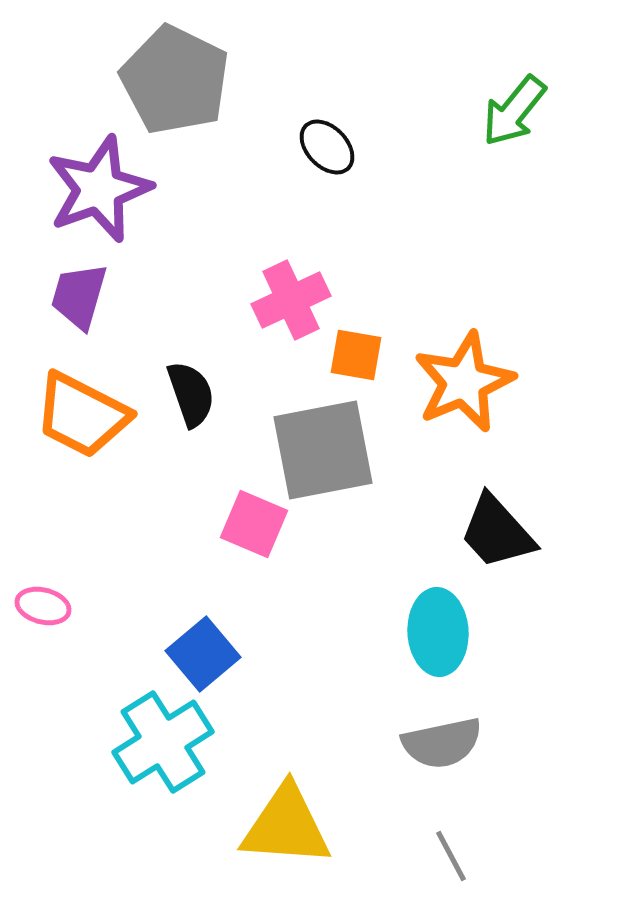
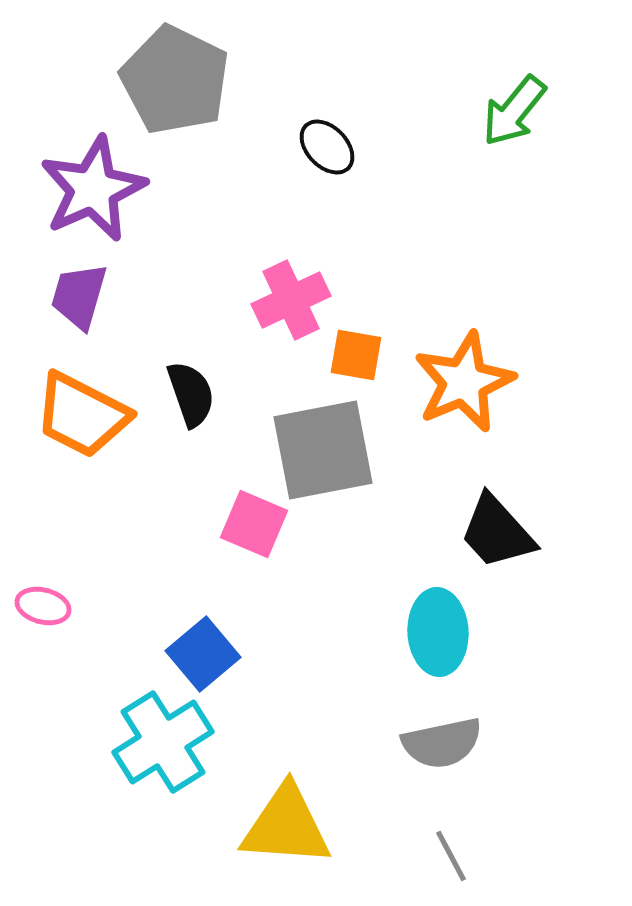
purple star: moved 6 px left; rotated 4 degrees counterclockwise
